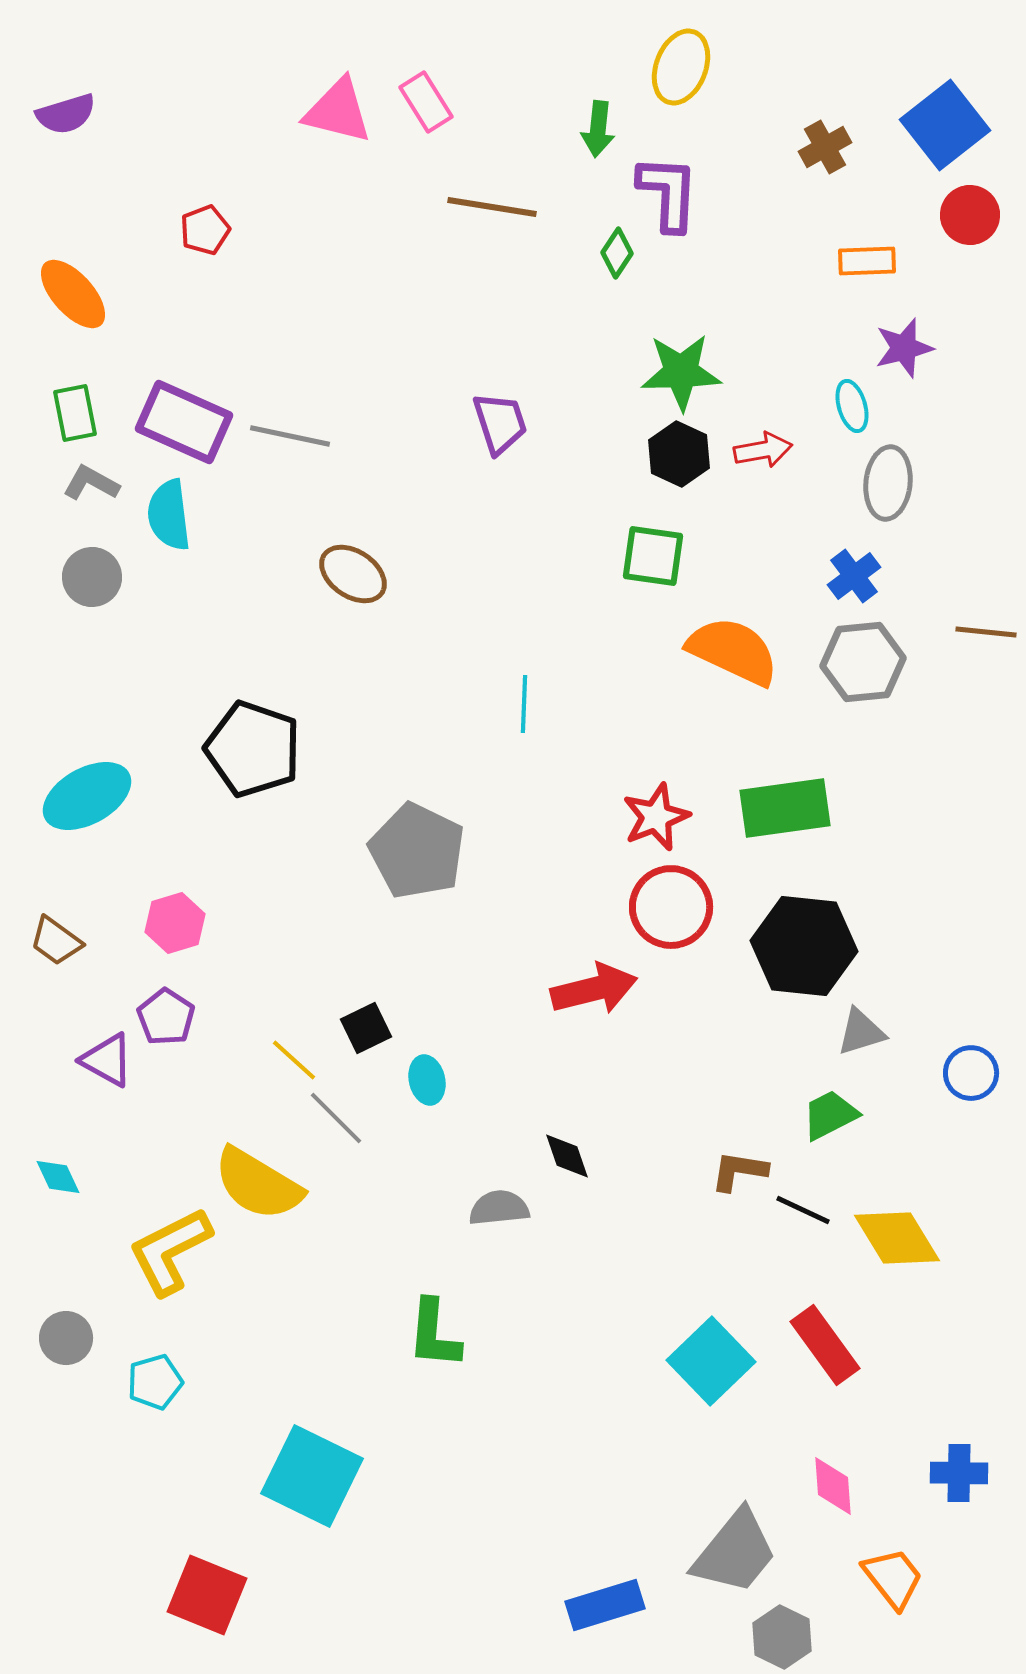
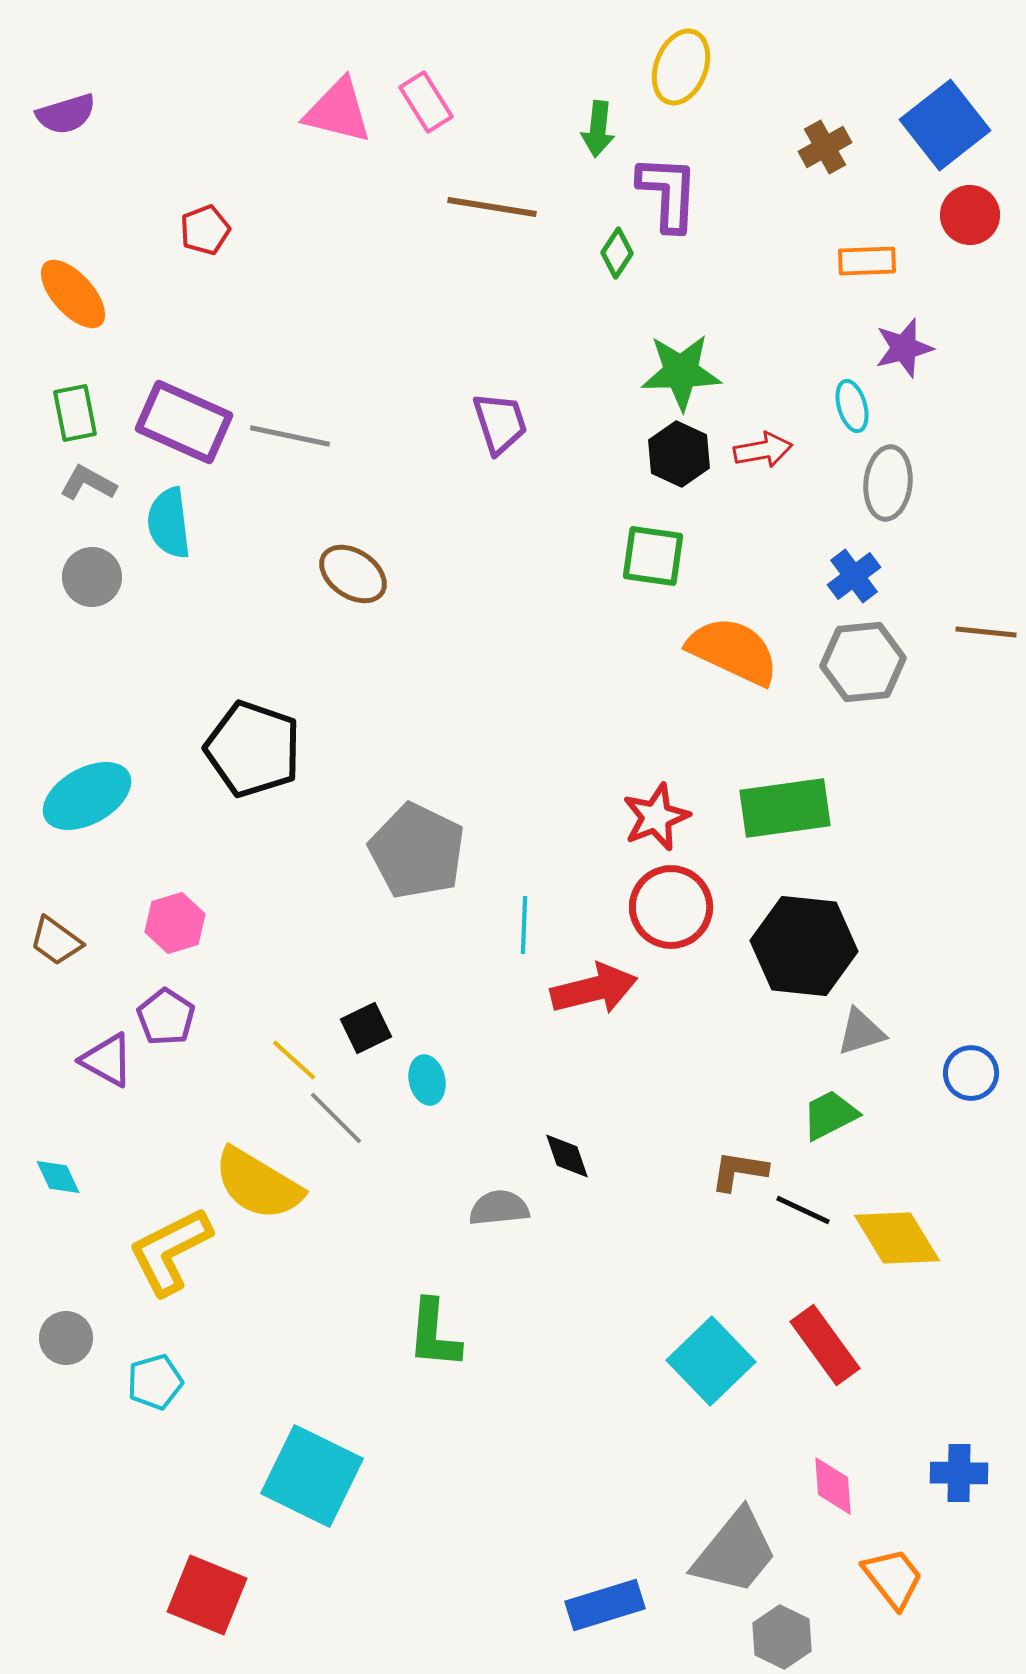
gray L-shape at (91, 483): moved 3 px left
cyan semicircle at (169, 515): moved 8 px down
cyan line at (524, 704): moved 221 px down
